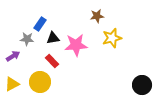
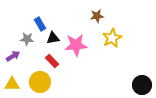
blue rectangle: rotated 64 degrees counterclockwise
yellow star: rotated 12 degrees counterclockwise
yellow triangle: rotated 28 degrees clockwise
